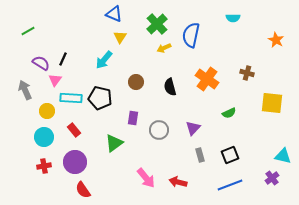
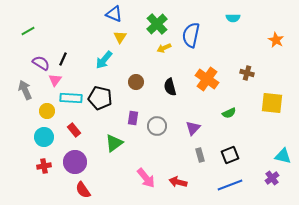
gray circle: moved 2 px left, 4 px up
